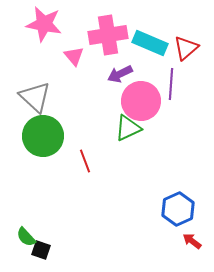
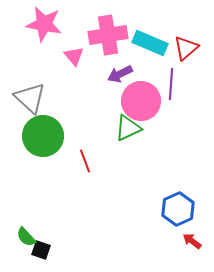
gray triangle: moved 5 px left, 1 px down
